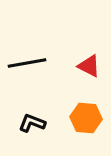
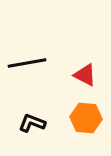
red triangle: moved 4 px left, 9 px down
